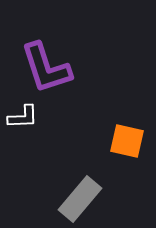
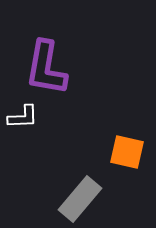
purple L-shape: rotated 28 degrees clockwise
orange square: moved 11 px down
